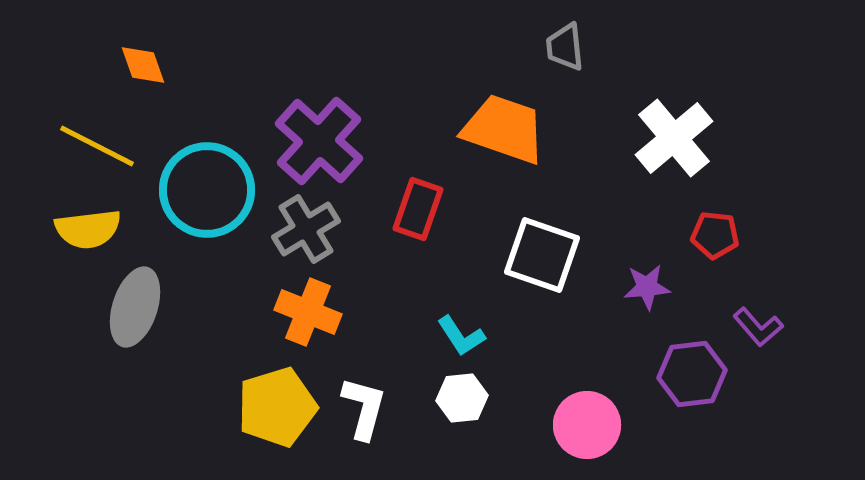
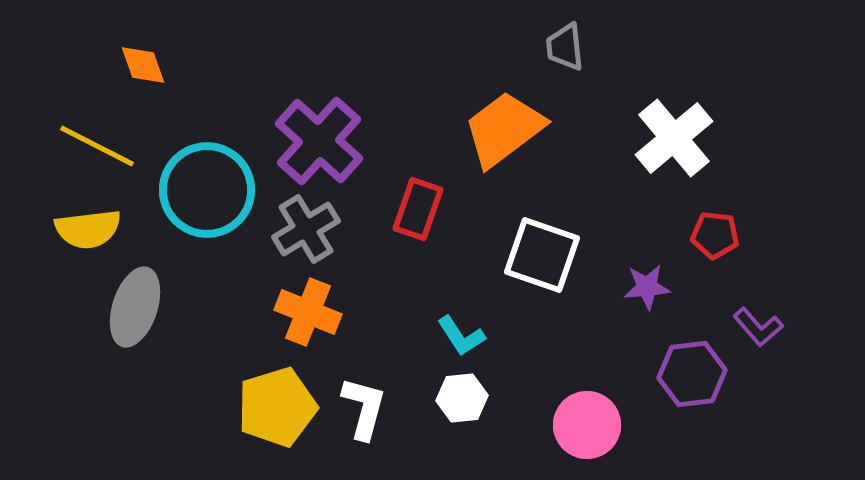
orange trapezoid: rotated 56 degrees counterclockwise
